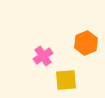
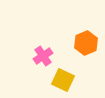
yellow square: moved 3 px left; rotated 30 degrees clockwise
